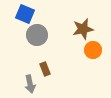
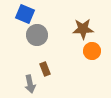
brown star: rotated 10 degrees clockwise
orange circle: moved 1 px left, 1 px down
